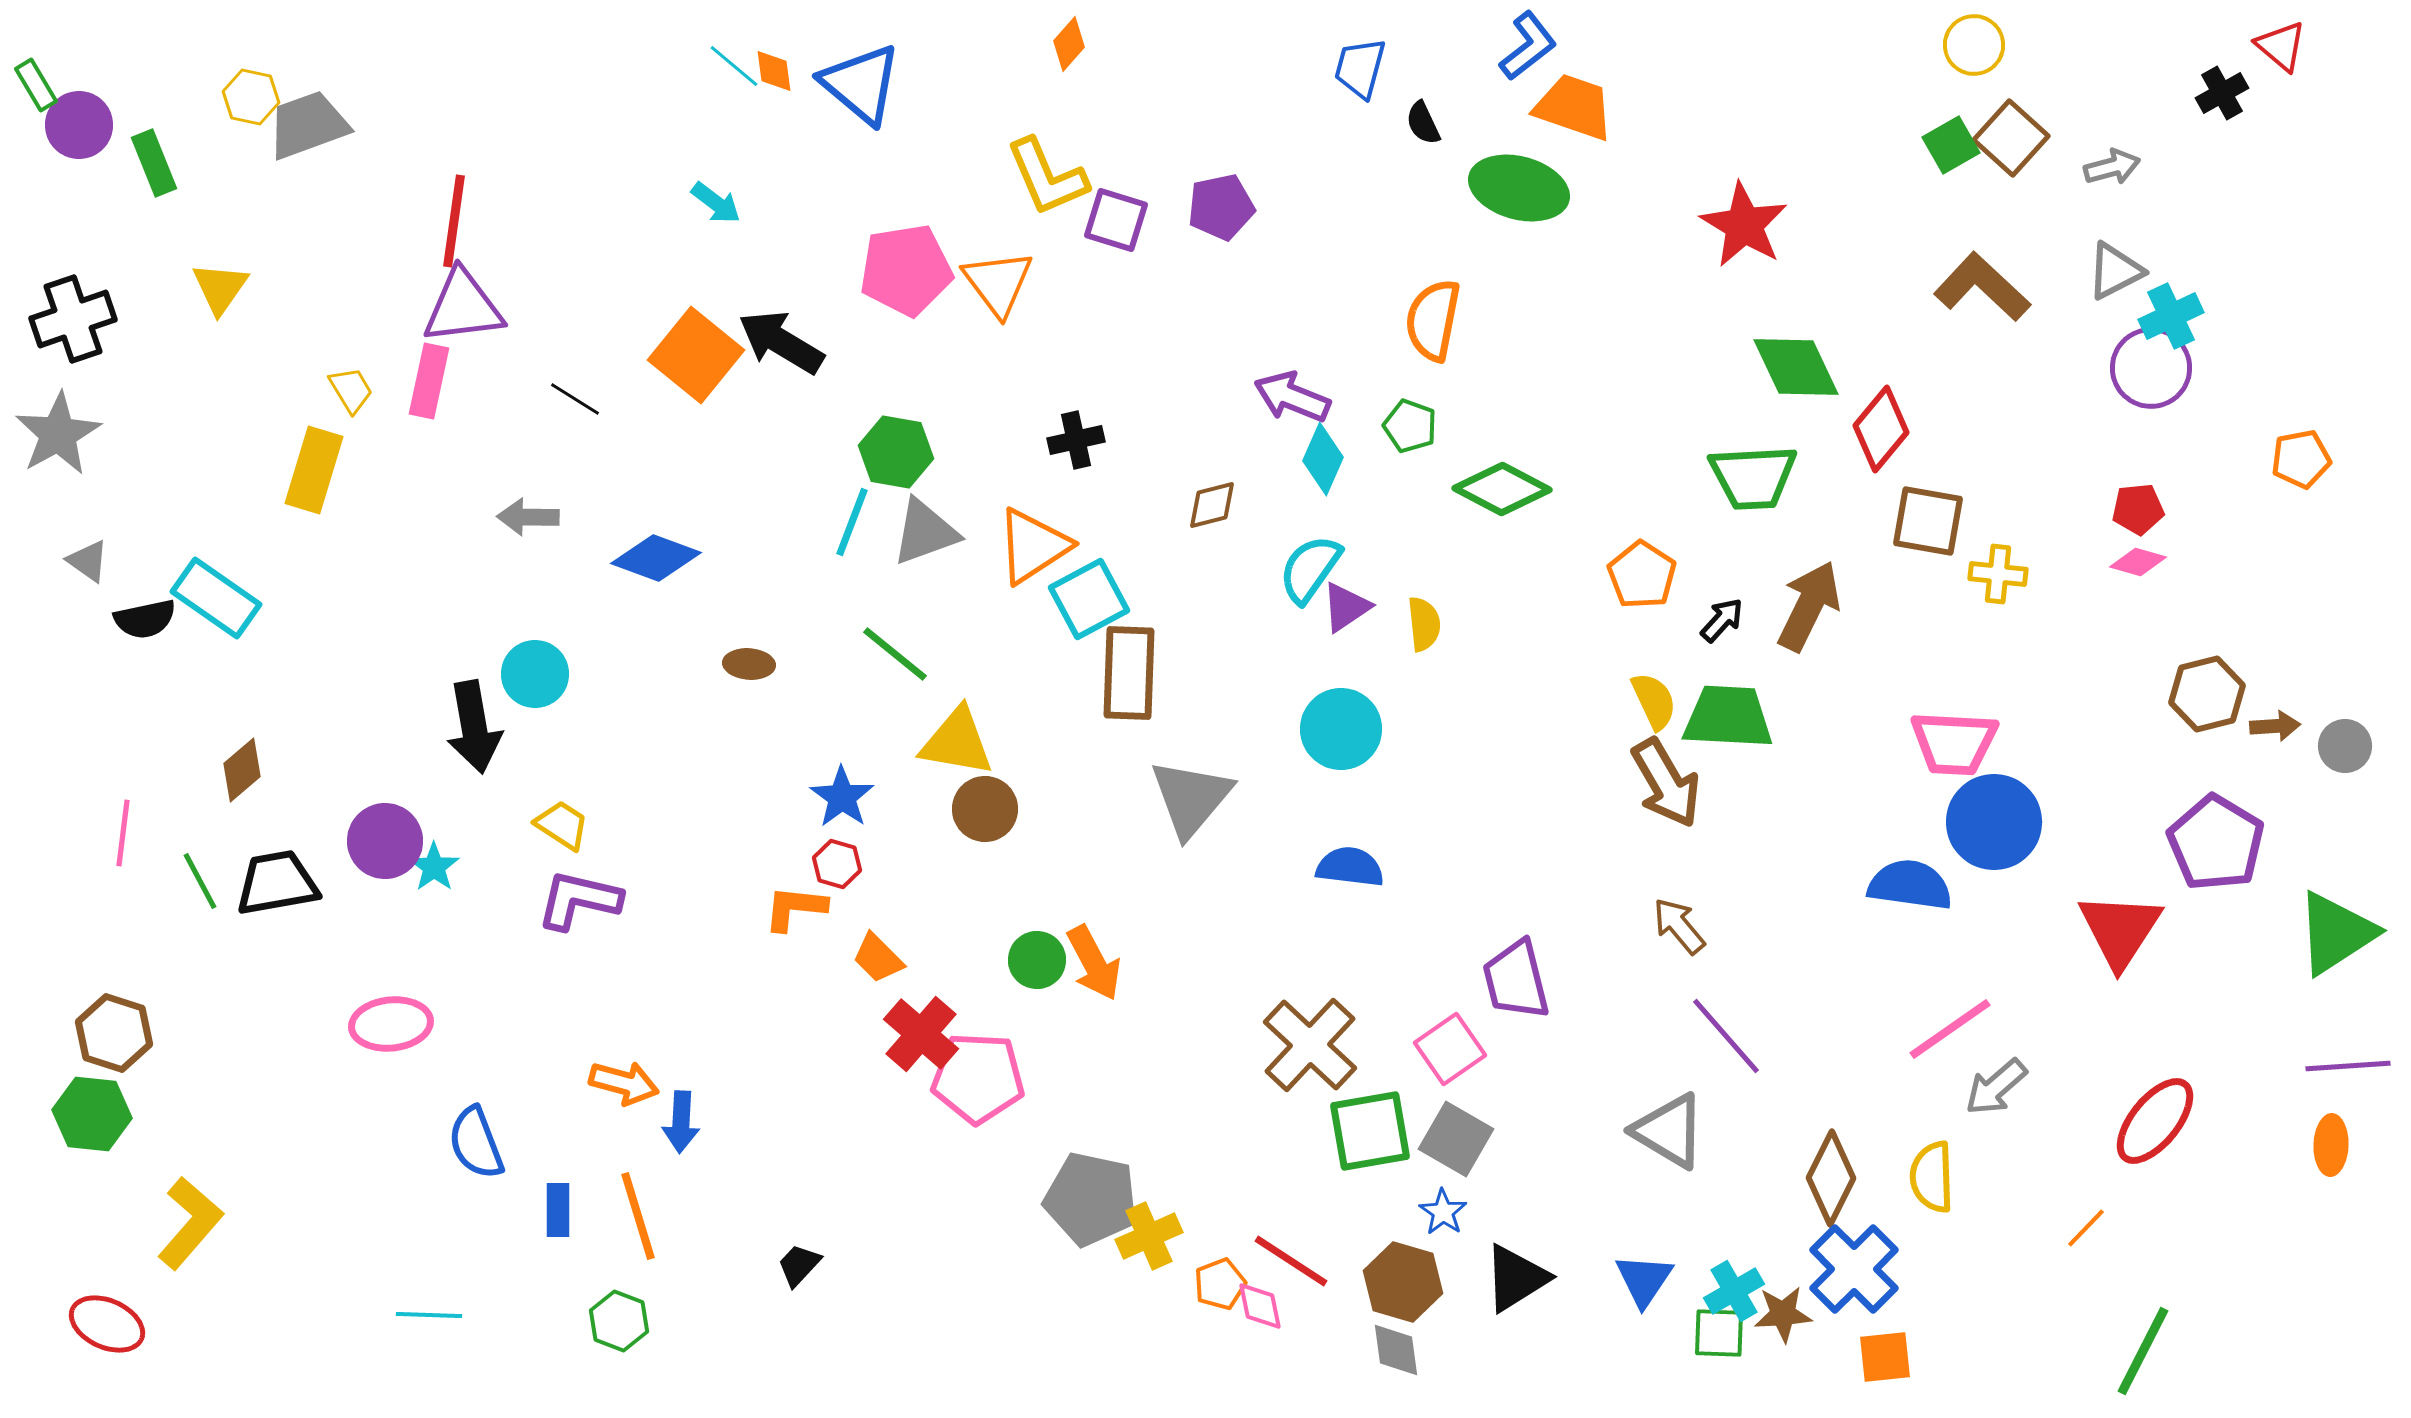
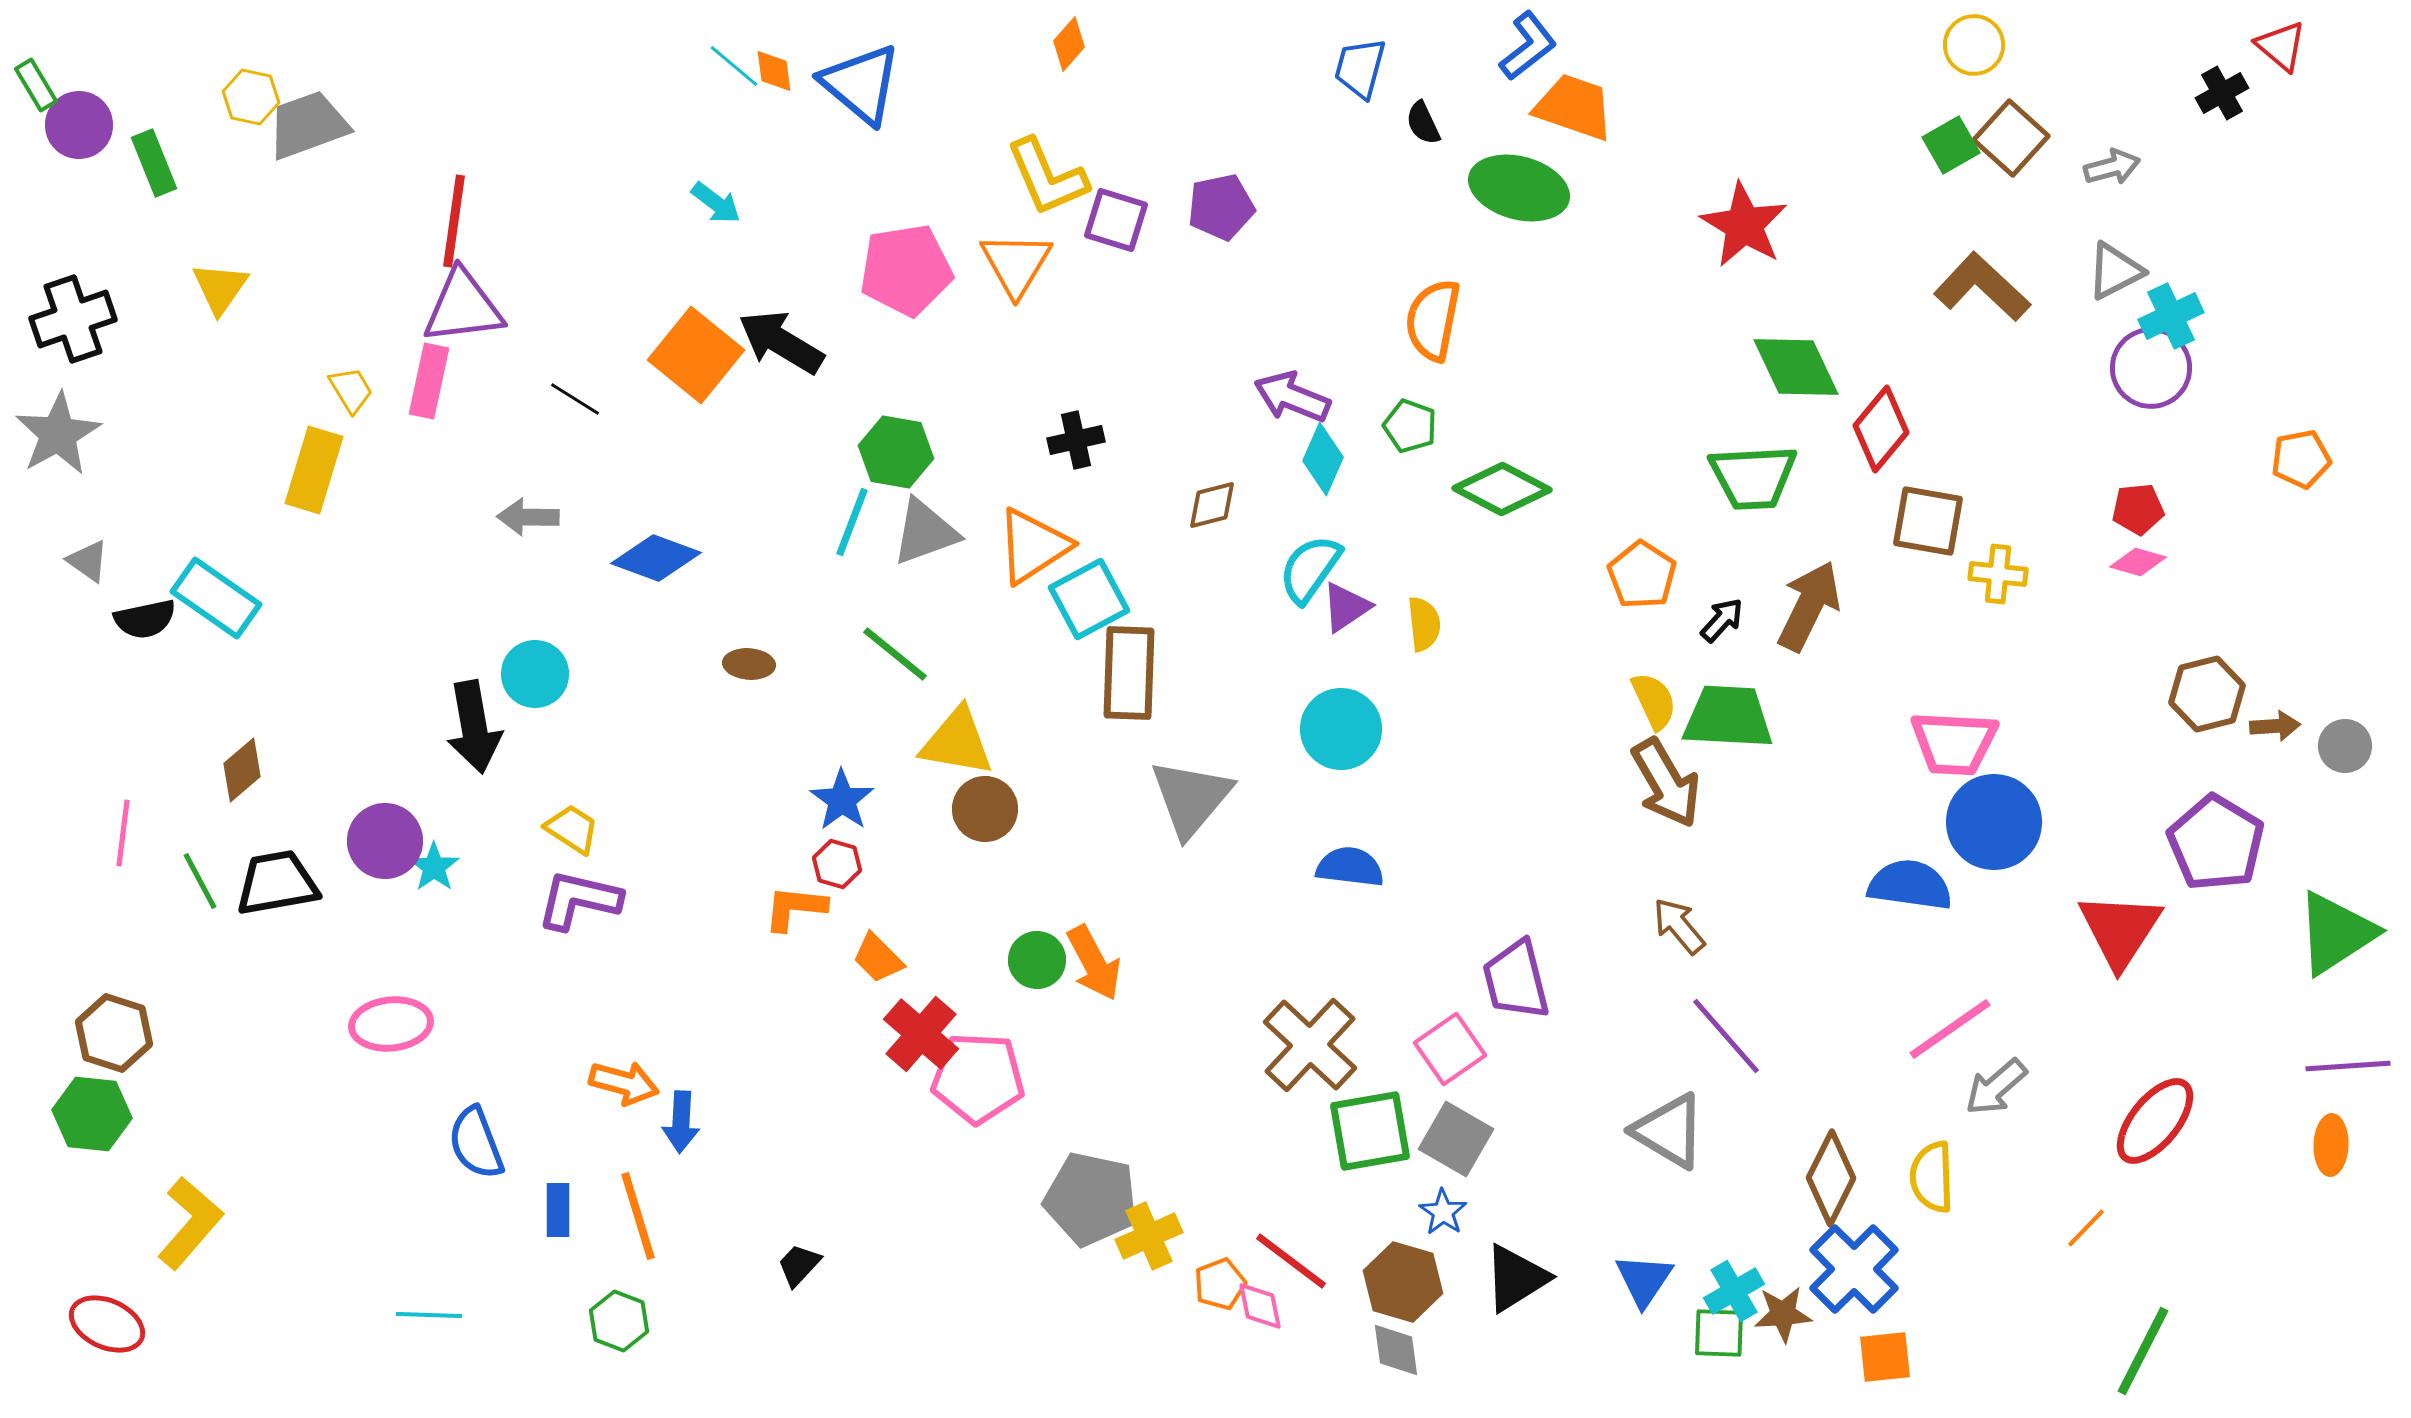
orange triangle at (998, 283): moved 18 px right, 19 px up; rotated 8 degrees clockwise
blue star at (842, 797): moved 3 px down
yellow trapezoid at (562, 825): moved 10 px right, 4 px down
red line at (1291, 1261): rotated 4 degrees clockwise
